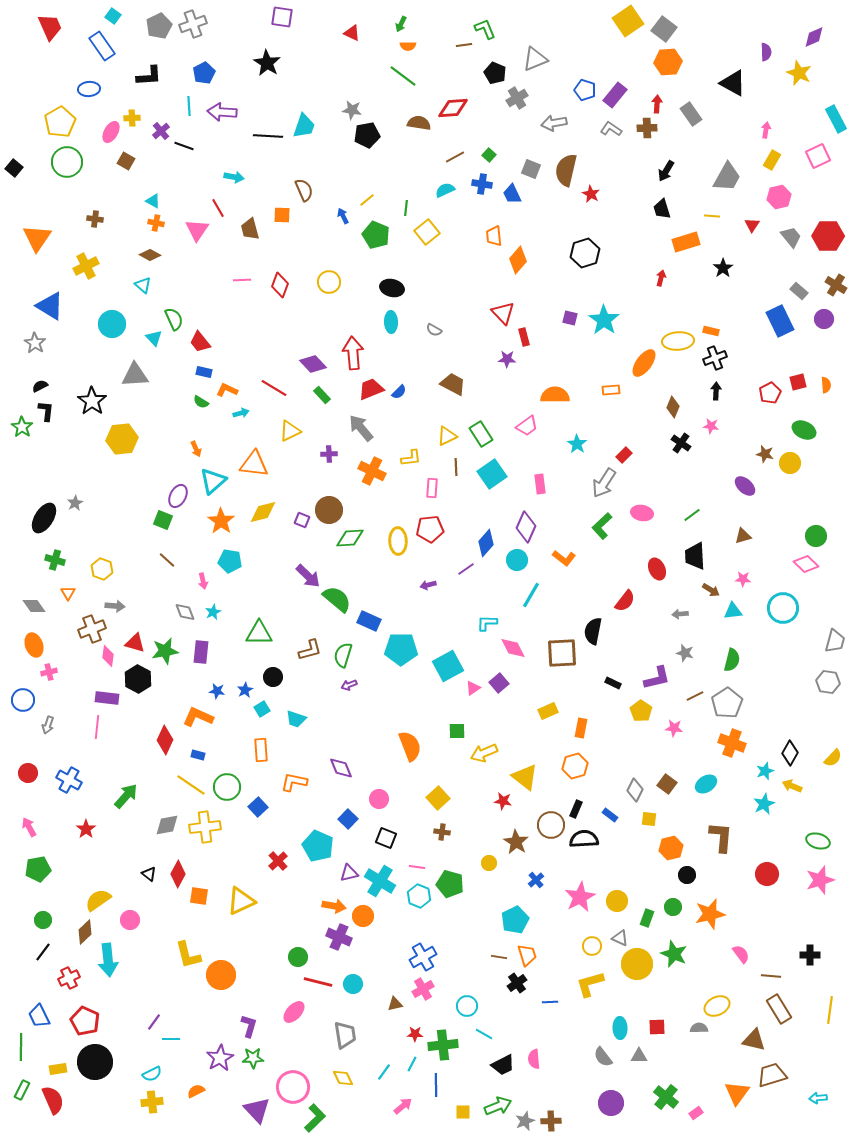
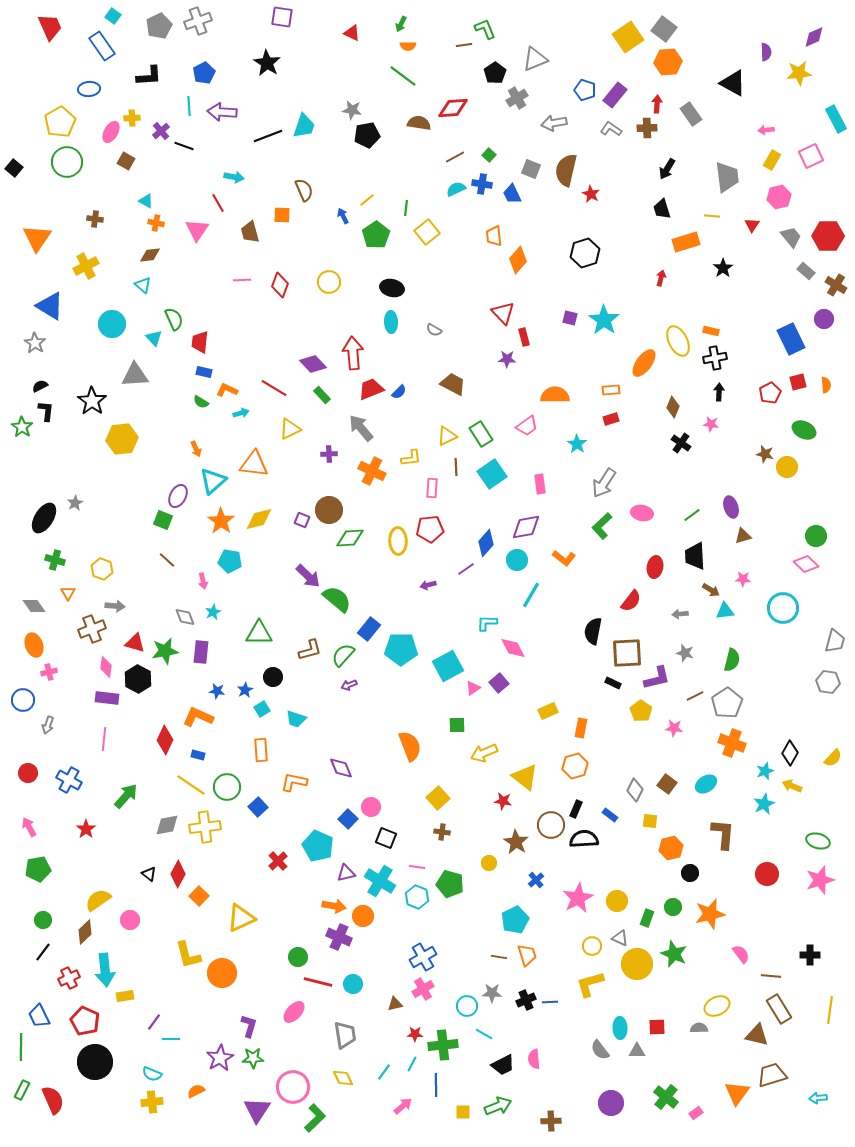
yellow square at (628, 21): moved 16 px down
gray cross at (193, 24): moved 5 px right, 3 px up
black pentagon at (495, 73): rotated 15 degrees clockwise
yellow star at (799, 73): rotated 30 degrees counterclockwise
pink arrow at (766, 130): rotated 105 degrees counterclockwise
black line at (268, 136): rotated 24 degrees counterclockwise
pink square at (818, 156): moved 7 px left
black arrow at (666, 171): moved 1 px right, 2 px up
gray trapezoid at (727, 177): rotated 36 degrees counterclockwise
cyan semicircle at (445, 190): moved 11 px right, 1 px up
cyan triangle at (153, 201): moved 7 px left
red line at (218, 208): moved 5 px up
brown trapezoid at (250, 229): moved 3 px down
green pentagon at (376, 235): rotated 16 degrees clockwise
brown diamond at (150, 255): rotated 35 degrees counterclockwise
gray rectangle at (799, 291): moved 7 px right, 20 px up
blue rectangle at (780, 321): moved 11 px right, 18 px down
yellow ellipse at (678, 341): rotated 68 degrees clockwise
red trapezoid at (200, 342): rotated 45 degrees clockwise
black cross at (715, 358): rotated 10 degrees clockwise
black arrow at (716, 391): moved 3 px right, 1 px down
pink star at (711, 426): moved 2 px up
yellow triangle at (290, 431): moved 2 px up
red rectangle at (624, 455): moved 13 px left, 36 px up; rotated 28 degrees clockwise
yellow circle at (790, 463): moved 3 px left, 4 px down
purple ellipse at (745, 486): moved 14 px left, 21 px down; rotated 30 degrees clockwise
yellow diamond at (263, 512): moved 4 px left, 7 px down
purple diamond at (526, 527): rotated 56 degrees clockwise
red ellipse at (657, 569): moved 2 px left, 2 px up; rotated 35 degrees clockwise
red semicircle at (625, 601): moved 6 px right
cyan triangle at (733, 611): moved 8 px left
gray diamond at (185, 612): moved 5 px down
blue rectangle at (369, 621): moved 8 px down; rotated 75 degrees counterclockwise
brown square at (562, 653): moved 65 px right
green semicircle at (343, 655): rotated 25 degrees clockwise
pink diamond at (108, 656): moved 2 px left, 11 px down
pink line at (97, 727): moved 7 px right, 12 px down
green square at (457, 731): moved 6 px up
pink circle at (379, 799): moved 8 px left, 8 px down
yellow square at (649, 819): moved 1 px right, 2 px down
brown L-shape at (721, 837): moved 2 px right, 3 px up
purple triangle at (349, 873): moved 3 px left
black circle at (687, 875): moved 3 px right, 2 px up
orange square at (199, 896): rotated 36 degrees clockwise
cyan hexagon at (419, 896): moved 2 px left, 1 px down
pink star at (580, 897): moved 2 px left, 1 px down
yellow triangle at (241, 901): moved 17 px down
cyan arrow at (108, 960): moved 3 px left, 10 px down
orange circle at (221, 975): moved 1 px right, 2 px up
black cross at (517, 983): moved 9 px right, 17 px down; rotated 12 degrees clockwise
brown triangle at (754, 1040): moved 3 px right, 5 px up
gray triangle at (639, 1056): moved 2 px left, 5 px up
gray semicircle at (603, 1057): moved 3 px left, 7 px up
yellow rectangle at (58, 1069): moved 67 px right, 73 px up
cyan semicircle at (152, 1074): rotated 48 degrees clockwise
purple triangle at (257, 1110): rotated 16 degrees clockwise
gray star at (525, 1121): moved 33 px left, 128 px up; rotated 24 degrees clockwise
